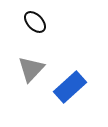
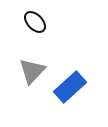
gray triangle: moved 1 px right, 2 px down
